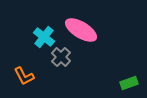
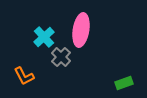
pink ellipse: rotated 68 degrees clockwise
cyan cross: rotated 10 degrees clockwise
green rectangle: moved 5 px left
